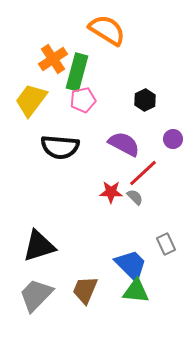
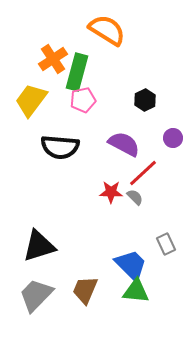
purple circle: moved 1 px up
